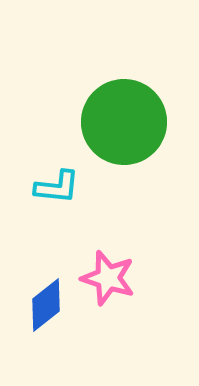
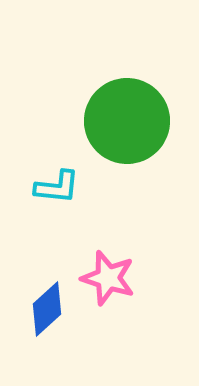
green circle: moved 3 px right, 1 px up
blue diamond: moved 1 px right, 4 px down; rotated 4 degrees counterclockwise
